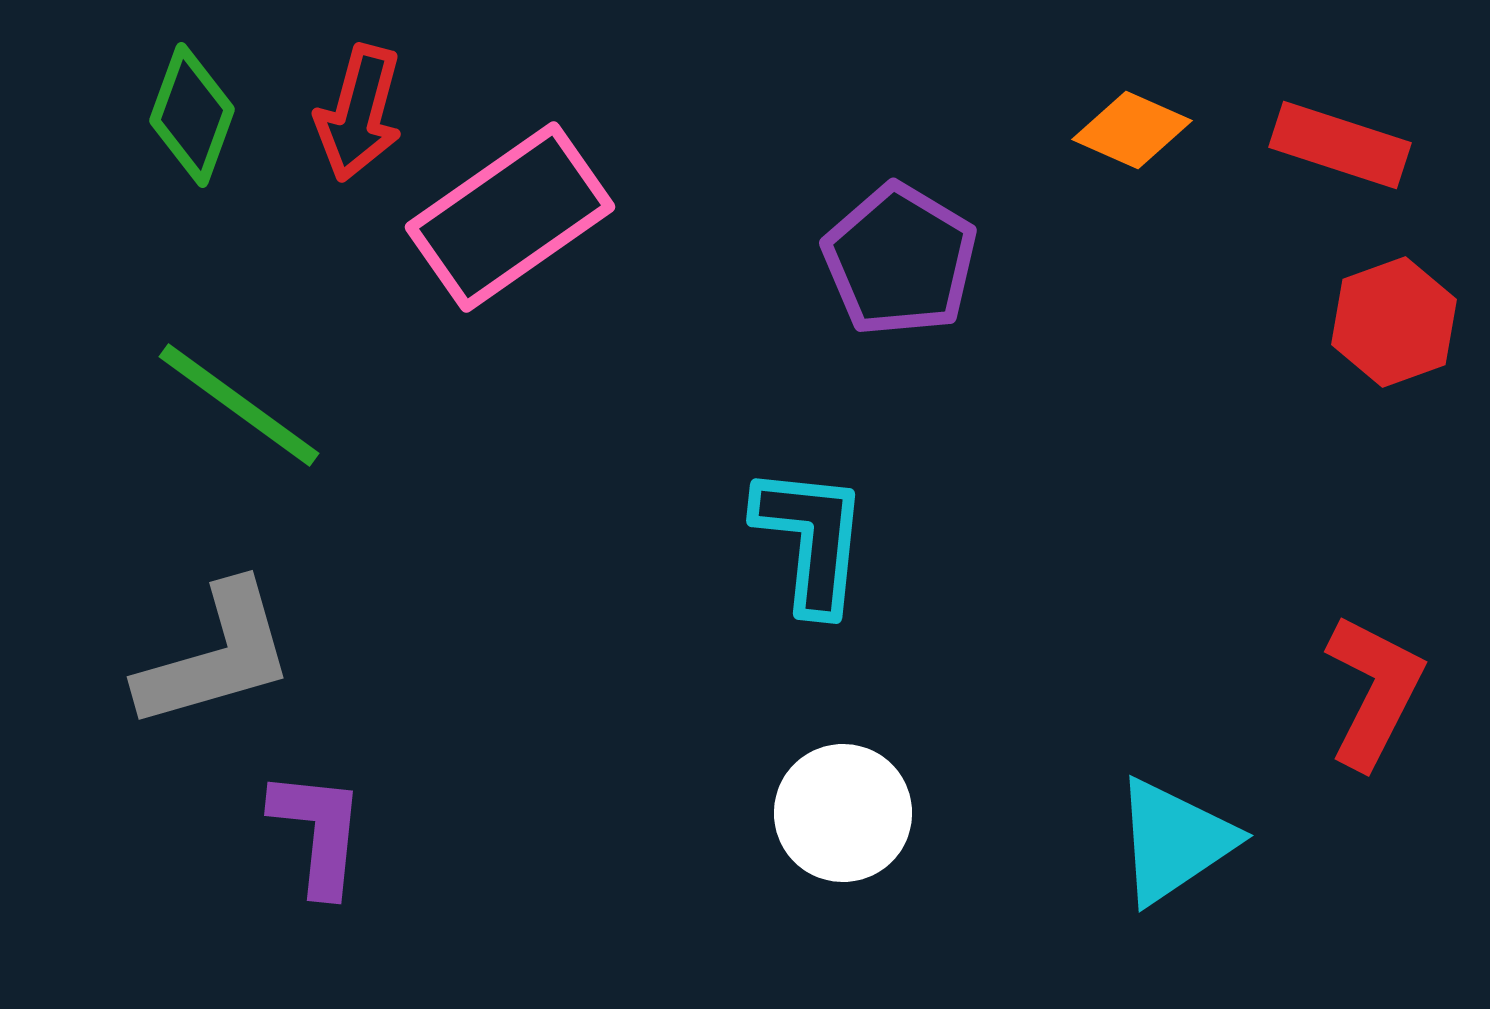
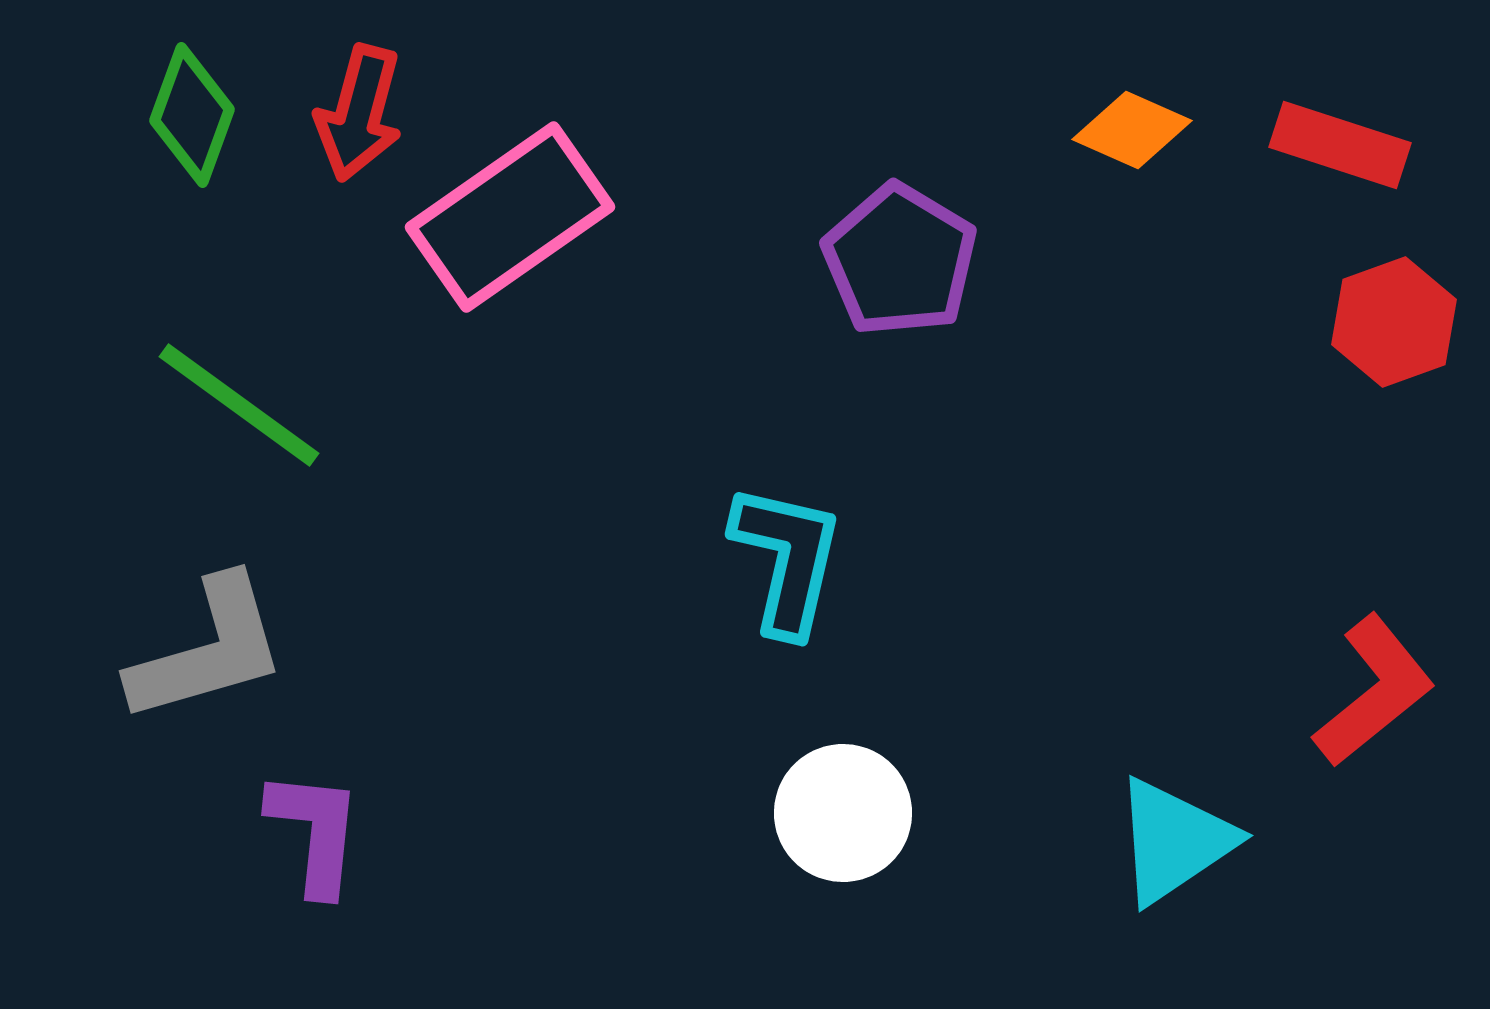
cyan L-shape: moved 24 px left, 20 px down; rotated 7 degrees clockwise
gray L-shape: moved 8 px left, 6 px up
red L-shape: rotated 24 degrees clockwise
purple L-shape: moved 3 px left
